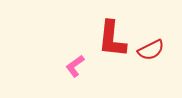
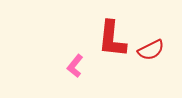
pink L-shape: rotated 15 degrees counterclockwise
